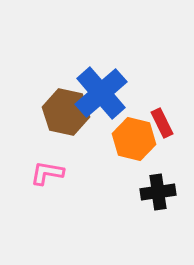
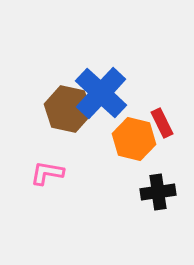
blue cross: rotated 6 degrees counterclockwise
brown hexagon: moved 2 px right, 3 px up
